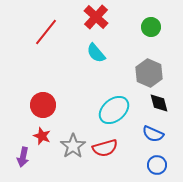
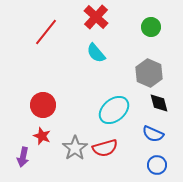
gray star: moved 2 px right, 2 px down
